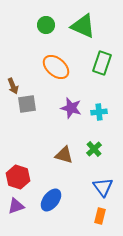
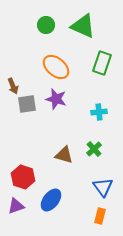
purple star: moved 15 px left, 9 px up
red hexagon: moved 5 px right
